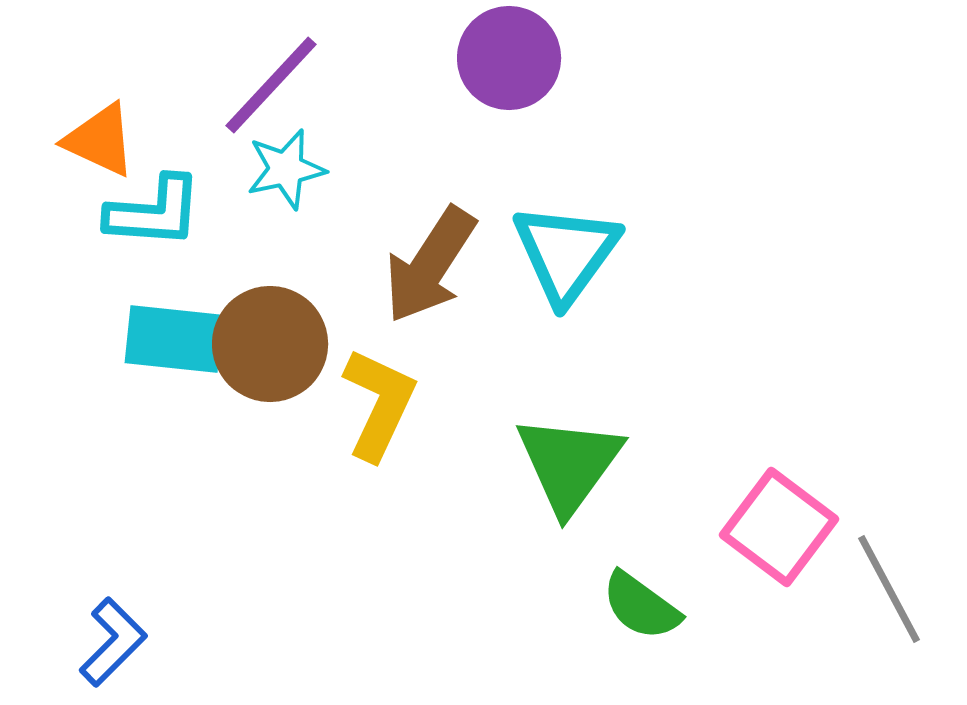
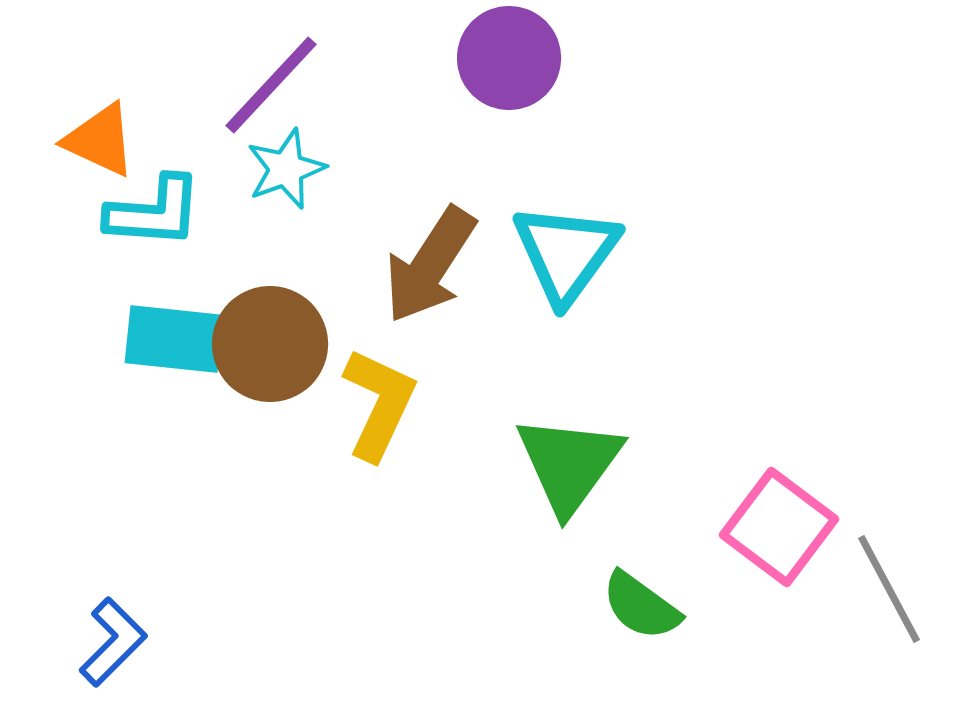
cyan star: rotated 8 degrees counterclockwise
